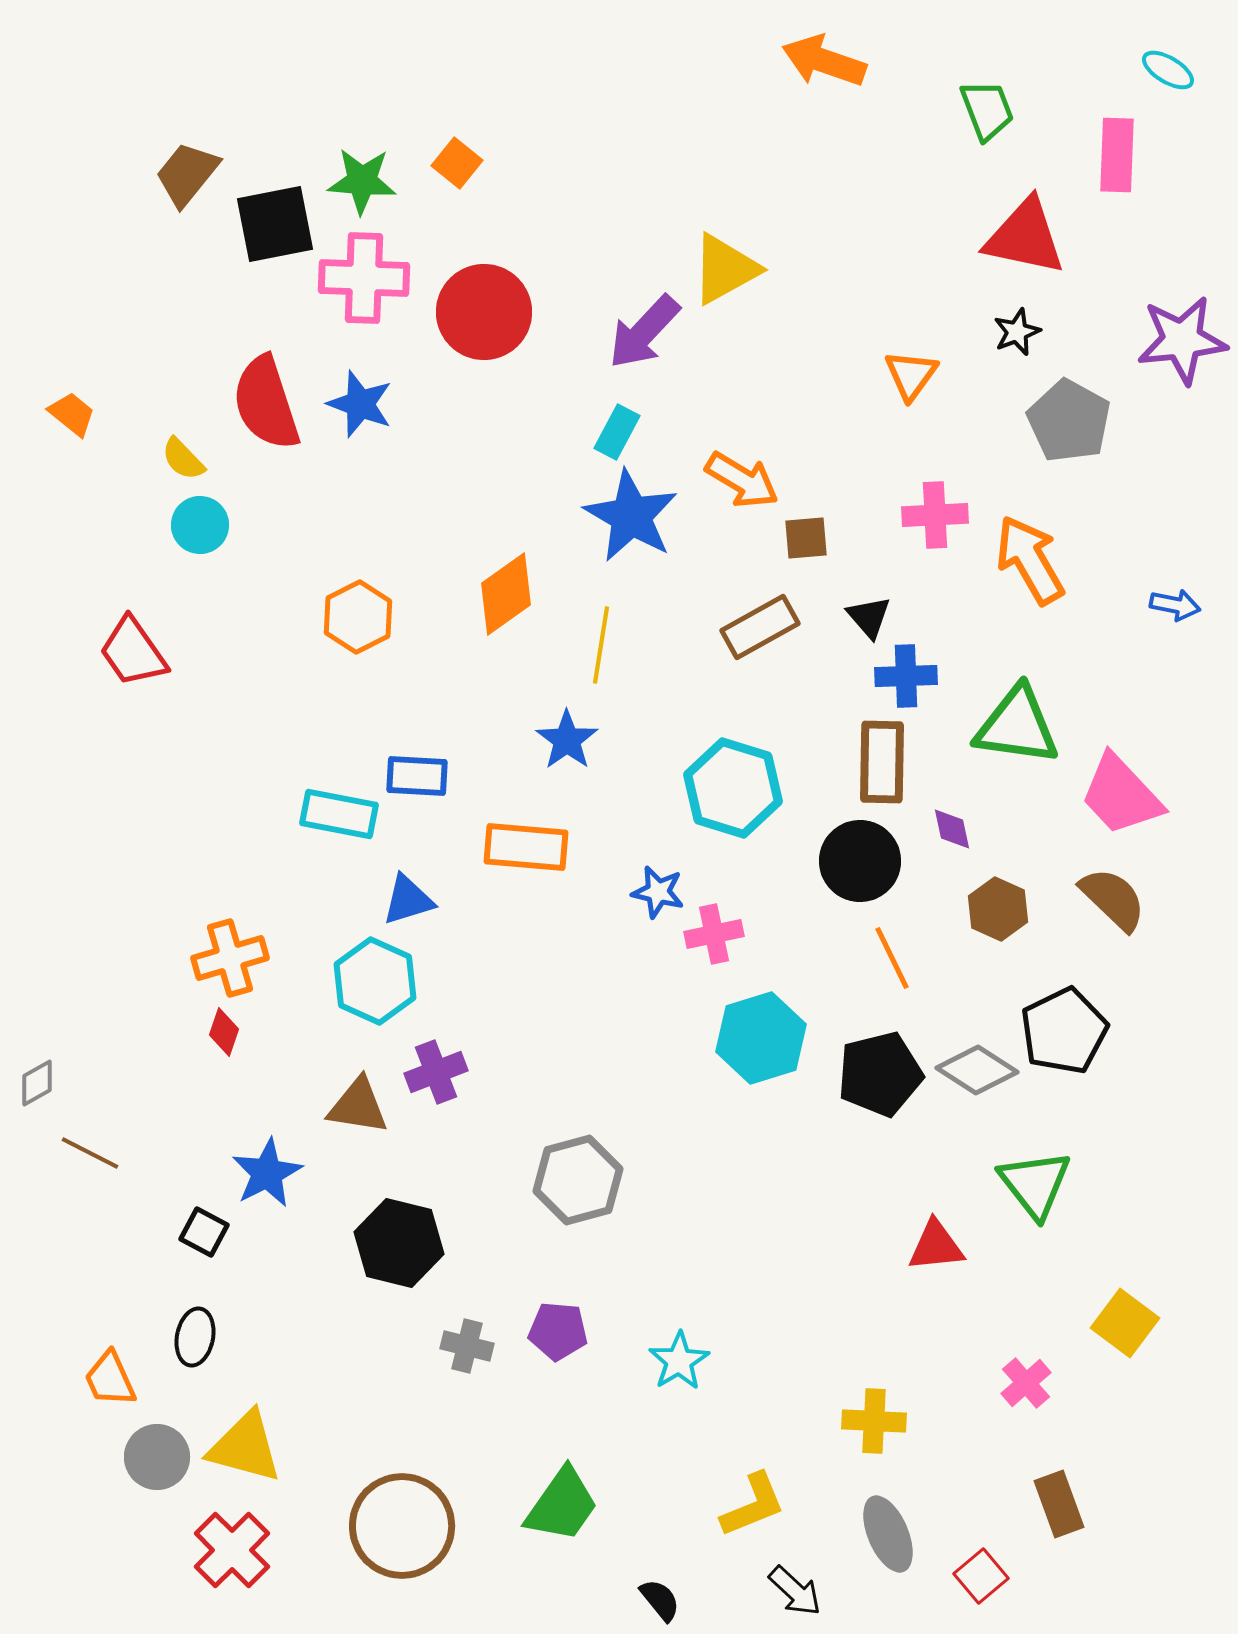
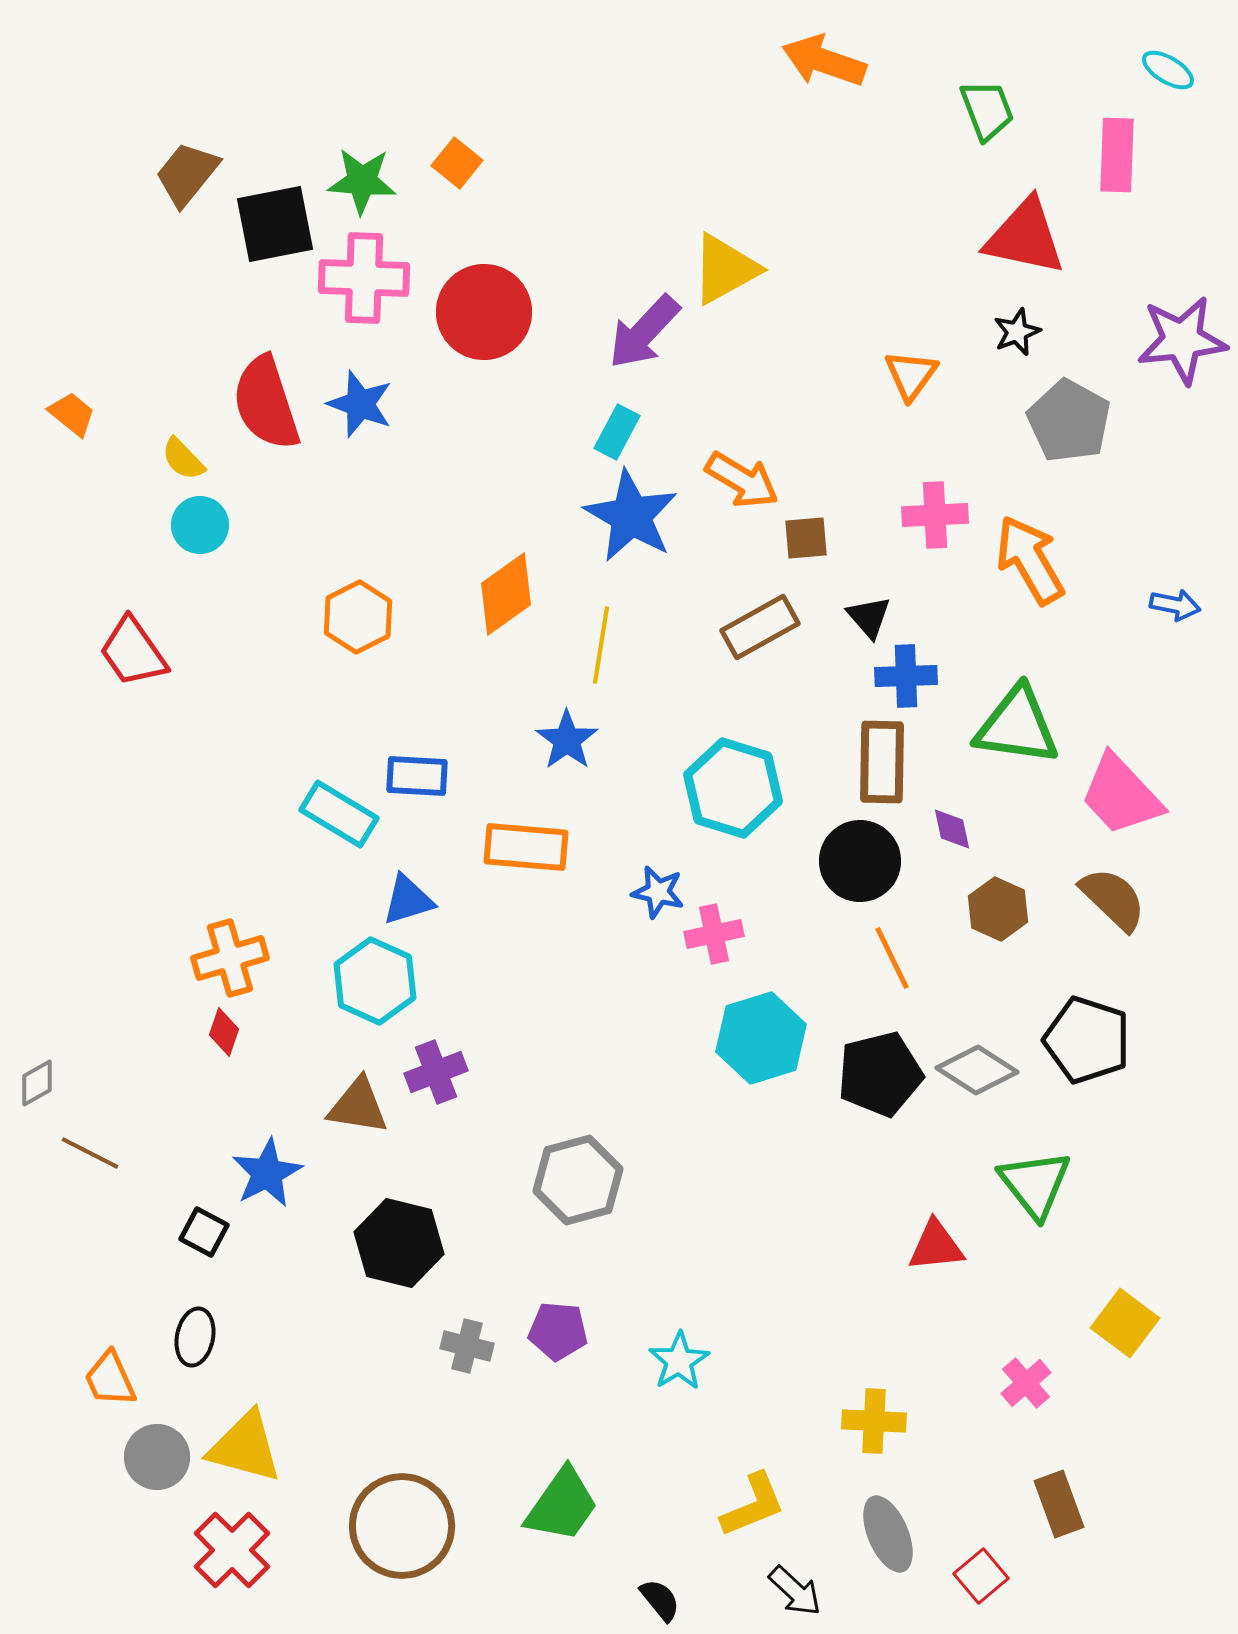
cyan rectangle at (339, 814): rotated 20 degrees clockwise
black pentagon at (1064, 1031): moved 23 px right, 9 px down; rotated 28 degrees counterclockwise
